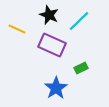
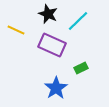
black star: moved 1 px left, 1 px up
cyan line: moved 1 px left
yellow line: moved 1 px left, 1 px down
